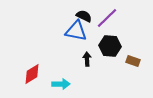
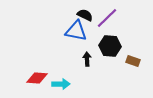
black semicircle: moved 1 px right, 1 px up
red diamond: moved 5 px right, 4 px down; rotated 35 degrees clockwise
